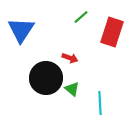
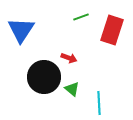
green line: rotated 21 degrees clockwise
red rectangle: moved 2 px up
red arrow: moved 1 px left
black circle: moved 2 px left, 1 px up
cyan line: moved 1 px left
